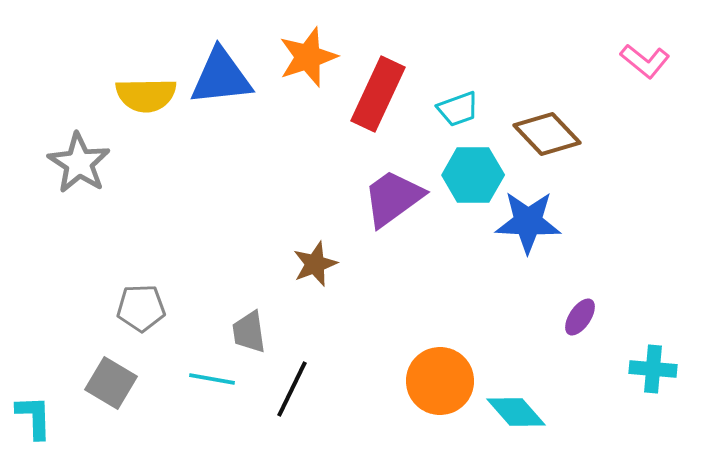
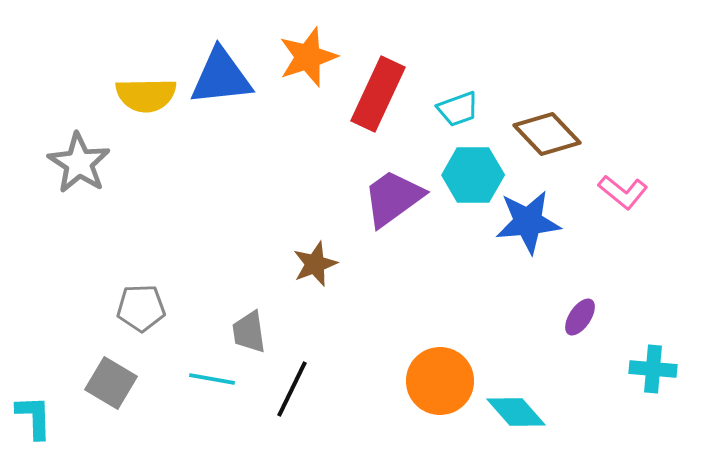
pink L-shape: moved 22 px left, 131 px down
blue star: rotated 8 degrees counterclockwise
